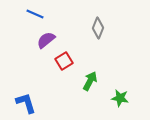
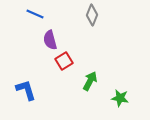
gray diamond: moved 6 px left, 13 px up
purple semicircle: moved 4 px right; rotated 66 degrees counterclockwise
blue L-shape: moved 13 px up
